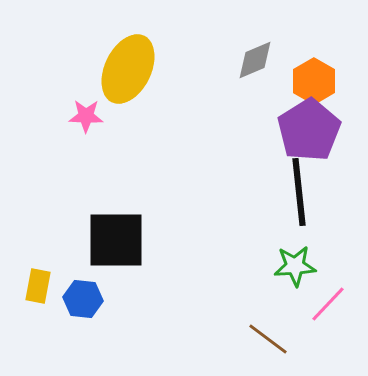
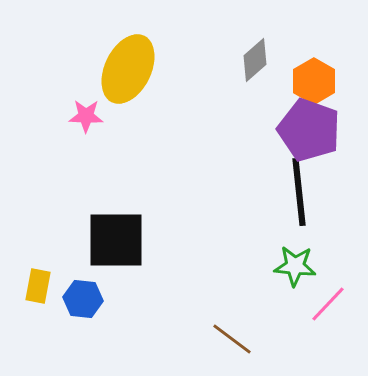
gray diamond: rotated 18 degrees counterclockwise
purple pentagon: rotated 20 degrees counterclockwise
green star: rotated 9 degrees clockwise
brown line: moved 36 px left
